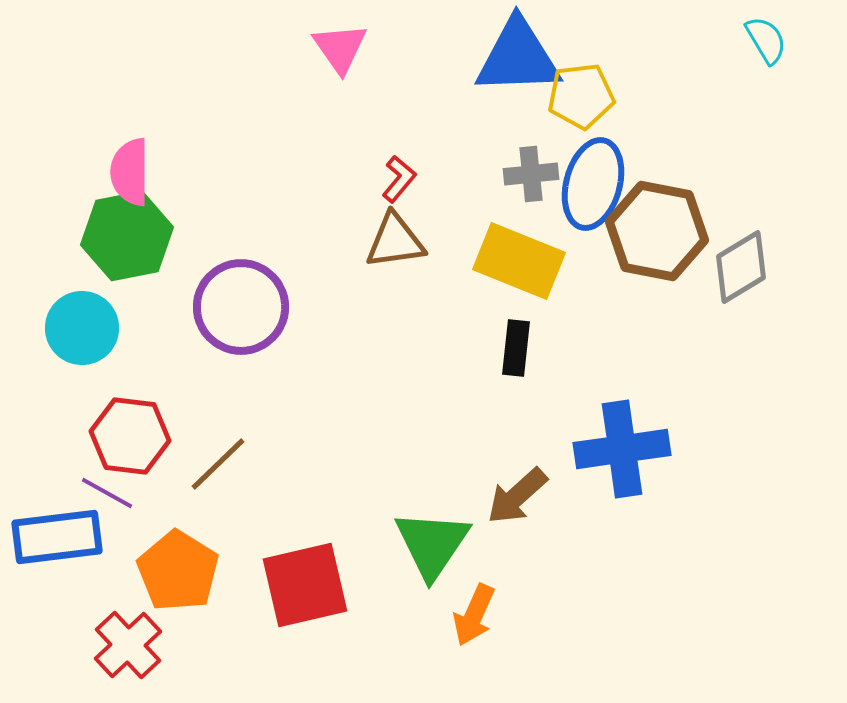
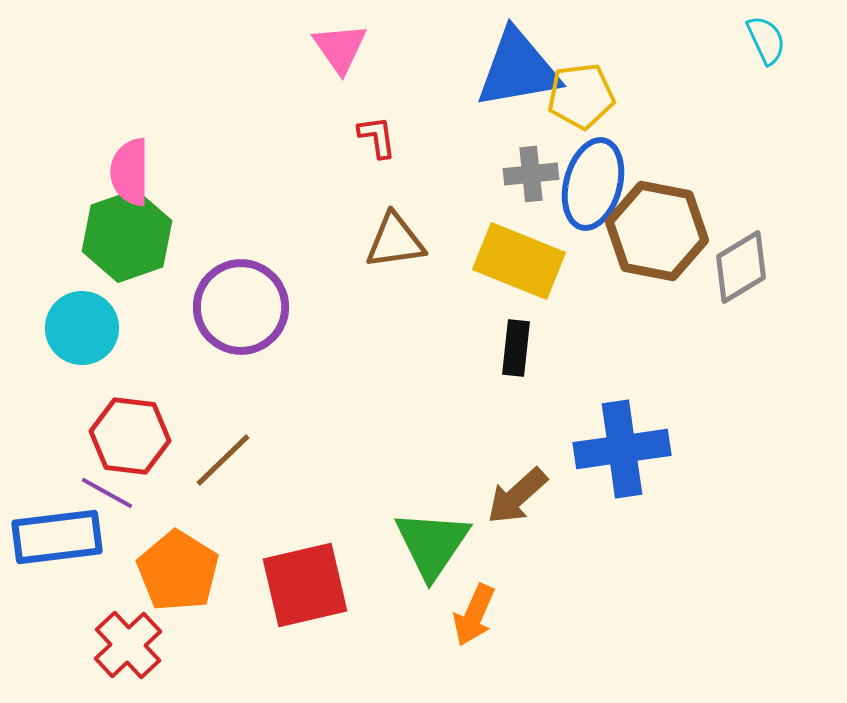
cyan semicircle: rotated 6 degrees clockwise
blue triangle: moved 12 px down; rotated 8 degrees counterclockwise
red L-shape: moved 22 px left, 42 px up; rotated 48 degrees counterclockwise
green hexagon: rotated 8 degrees counterclockwise
brown line: moved 5 px right, 4 px up
